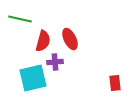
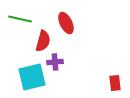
red ellipse: moved 4 px left, 16 px up
cyan square: moved 1 px left, 1 px up
